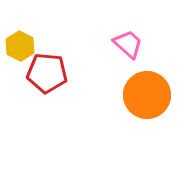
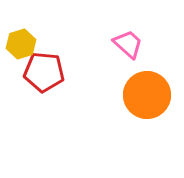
yellow hexagon: moved 1 px right, 2 px up; rotated 16 degrees clockwise
red pentagon: moved 3 px left, 1 px up
